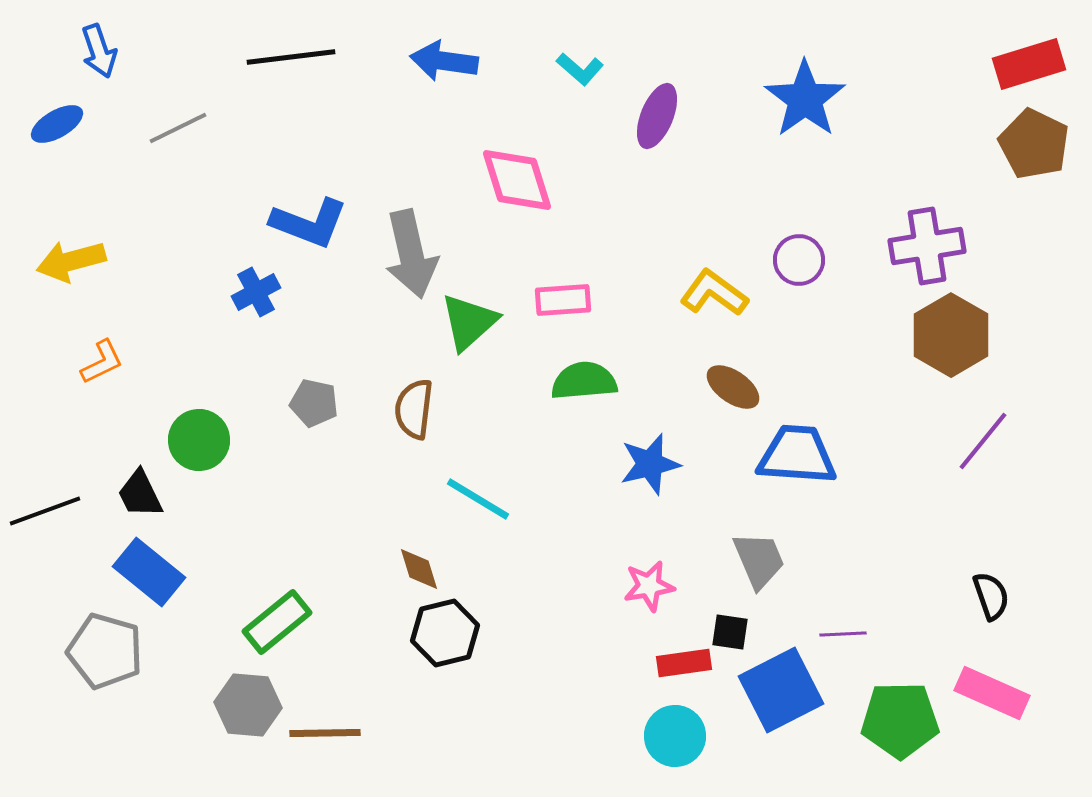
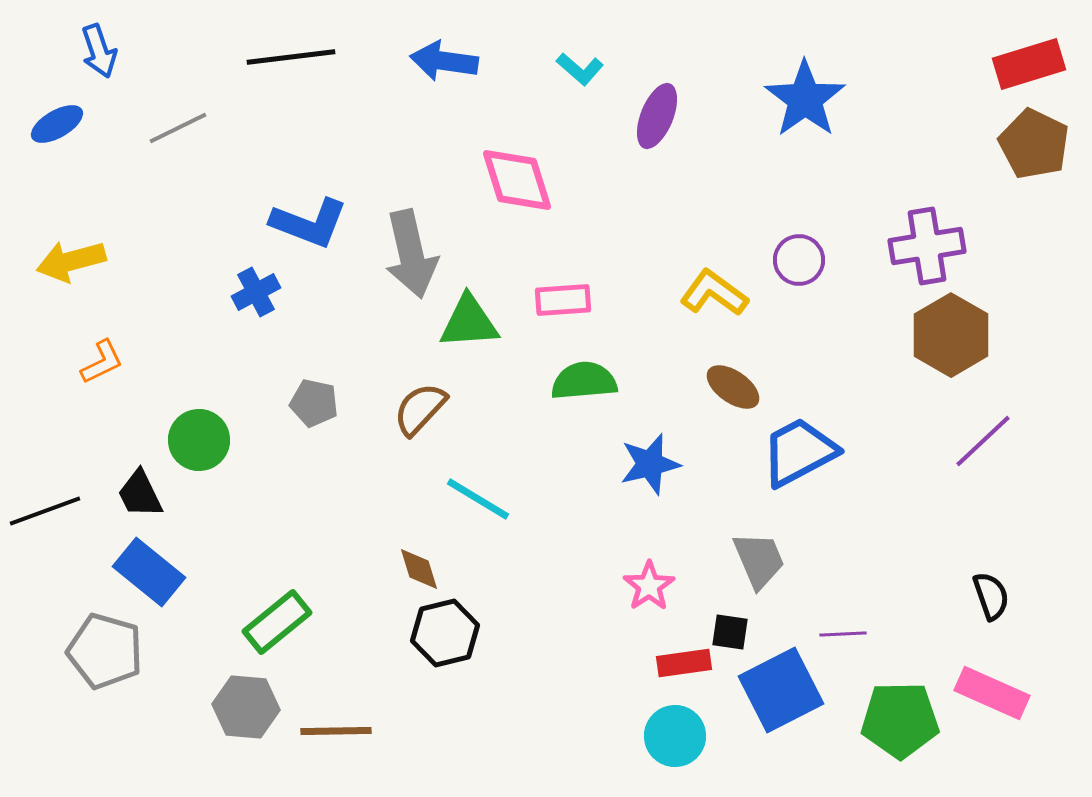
green triangle at (469, 322): rotated 38 degrees clockwise
brown semicircle at (414, 409): moved 6 px right; rotated 36 degrees clockwise
purple line at (983, 441): rotated 8 degrees clockwise
blue trapezoid at (797, 455): moved 2 px right, 3 px up; rotated 32 degrees counterclockwise
pink star at (649, 586): rotated 24 degrees counterclockwise
gray hexagon at (248, 705): moved 2 px left, 2 px down
brown line at (325, 733): moved 11 px right, 2 px up
